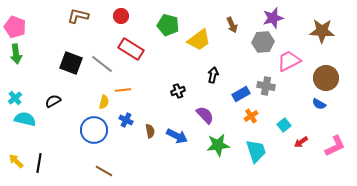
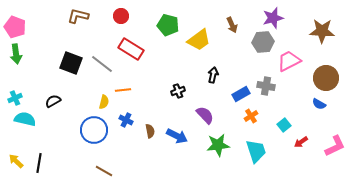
cyan cross: rotated 16 degrees clockwise
